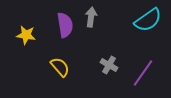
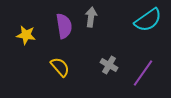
purple semicircle: moved 1 px left, 1 px down
